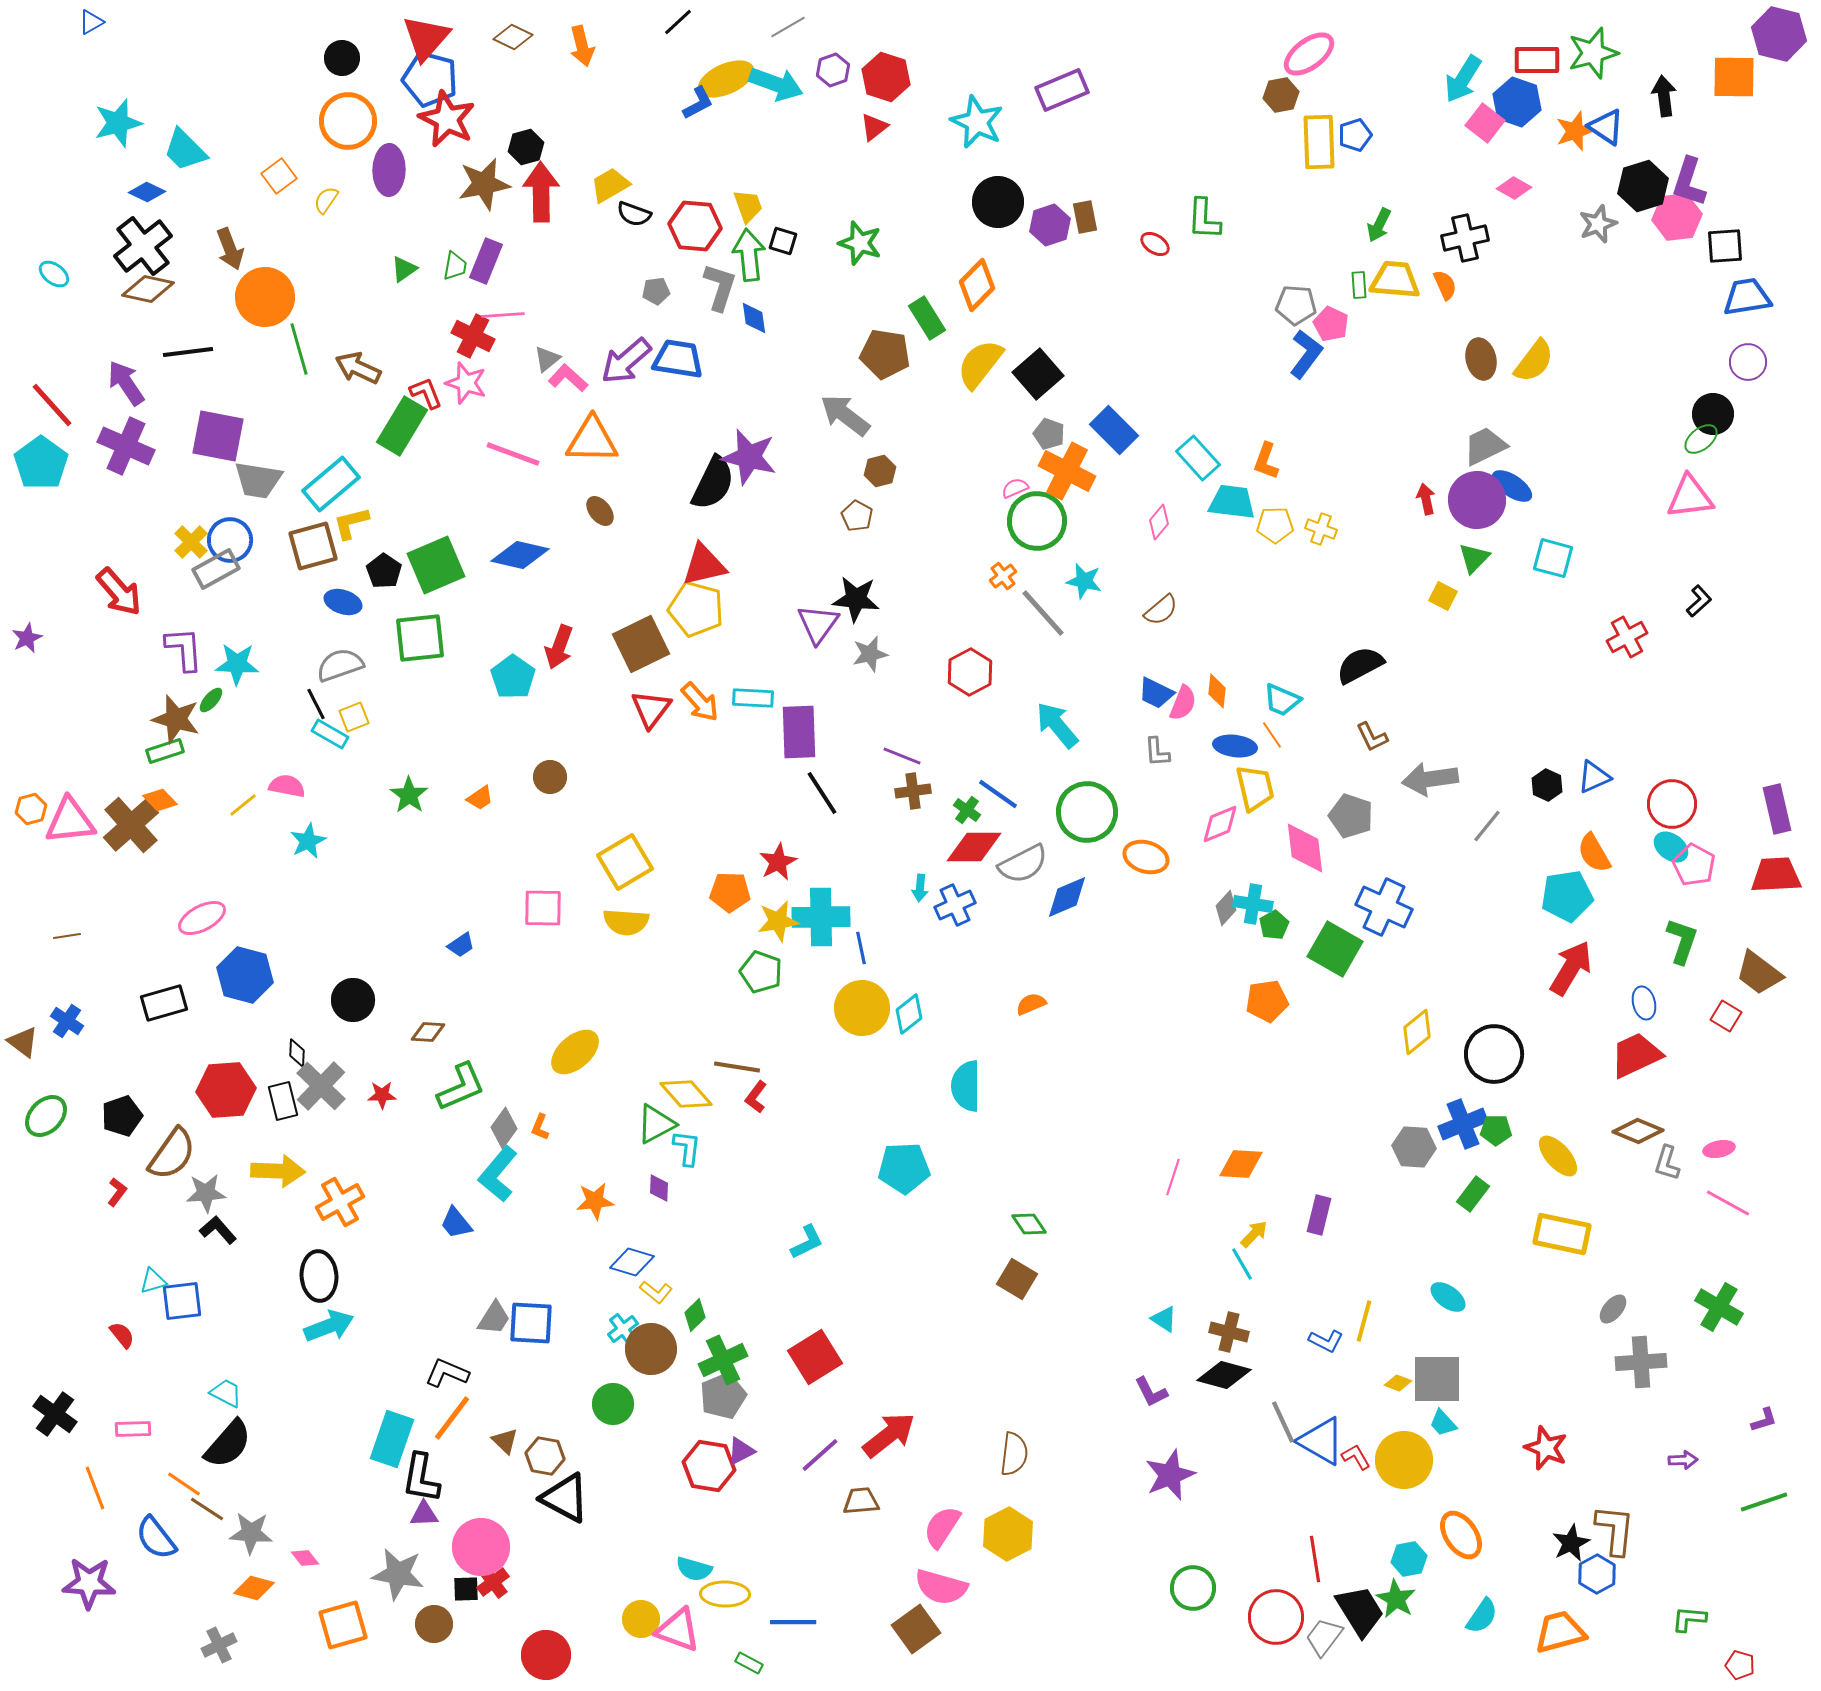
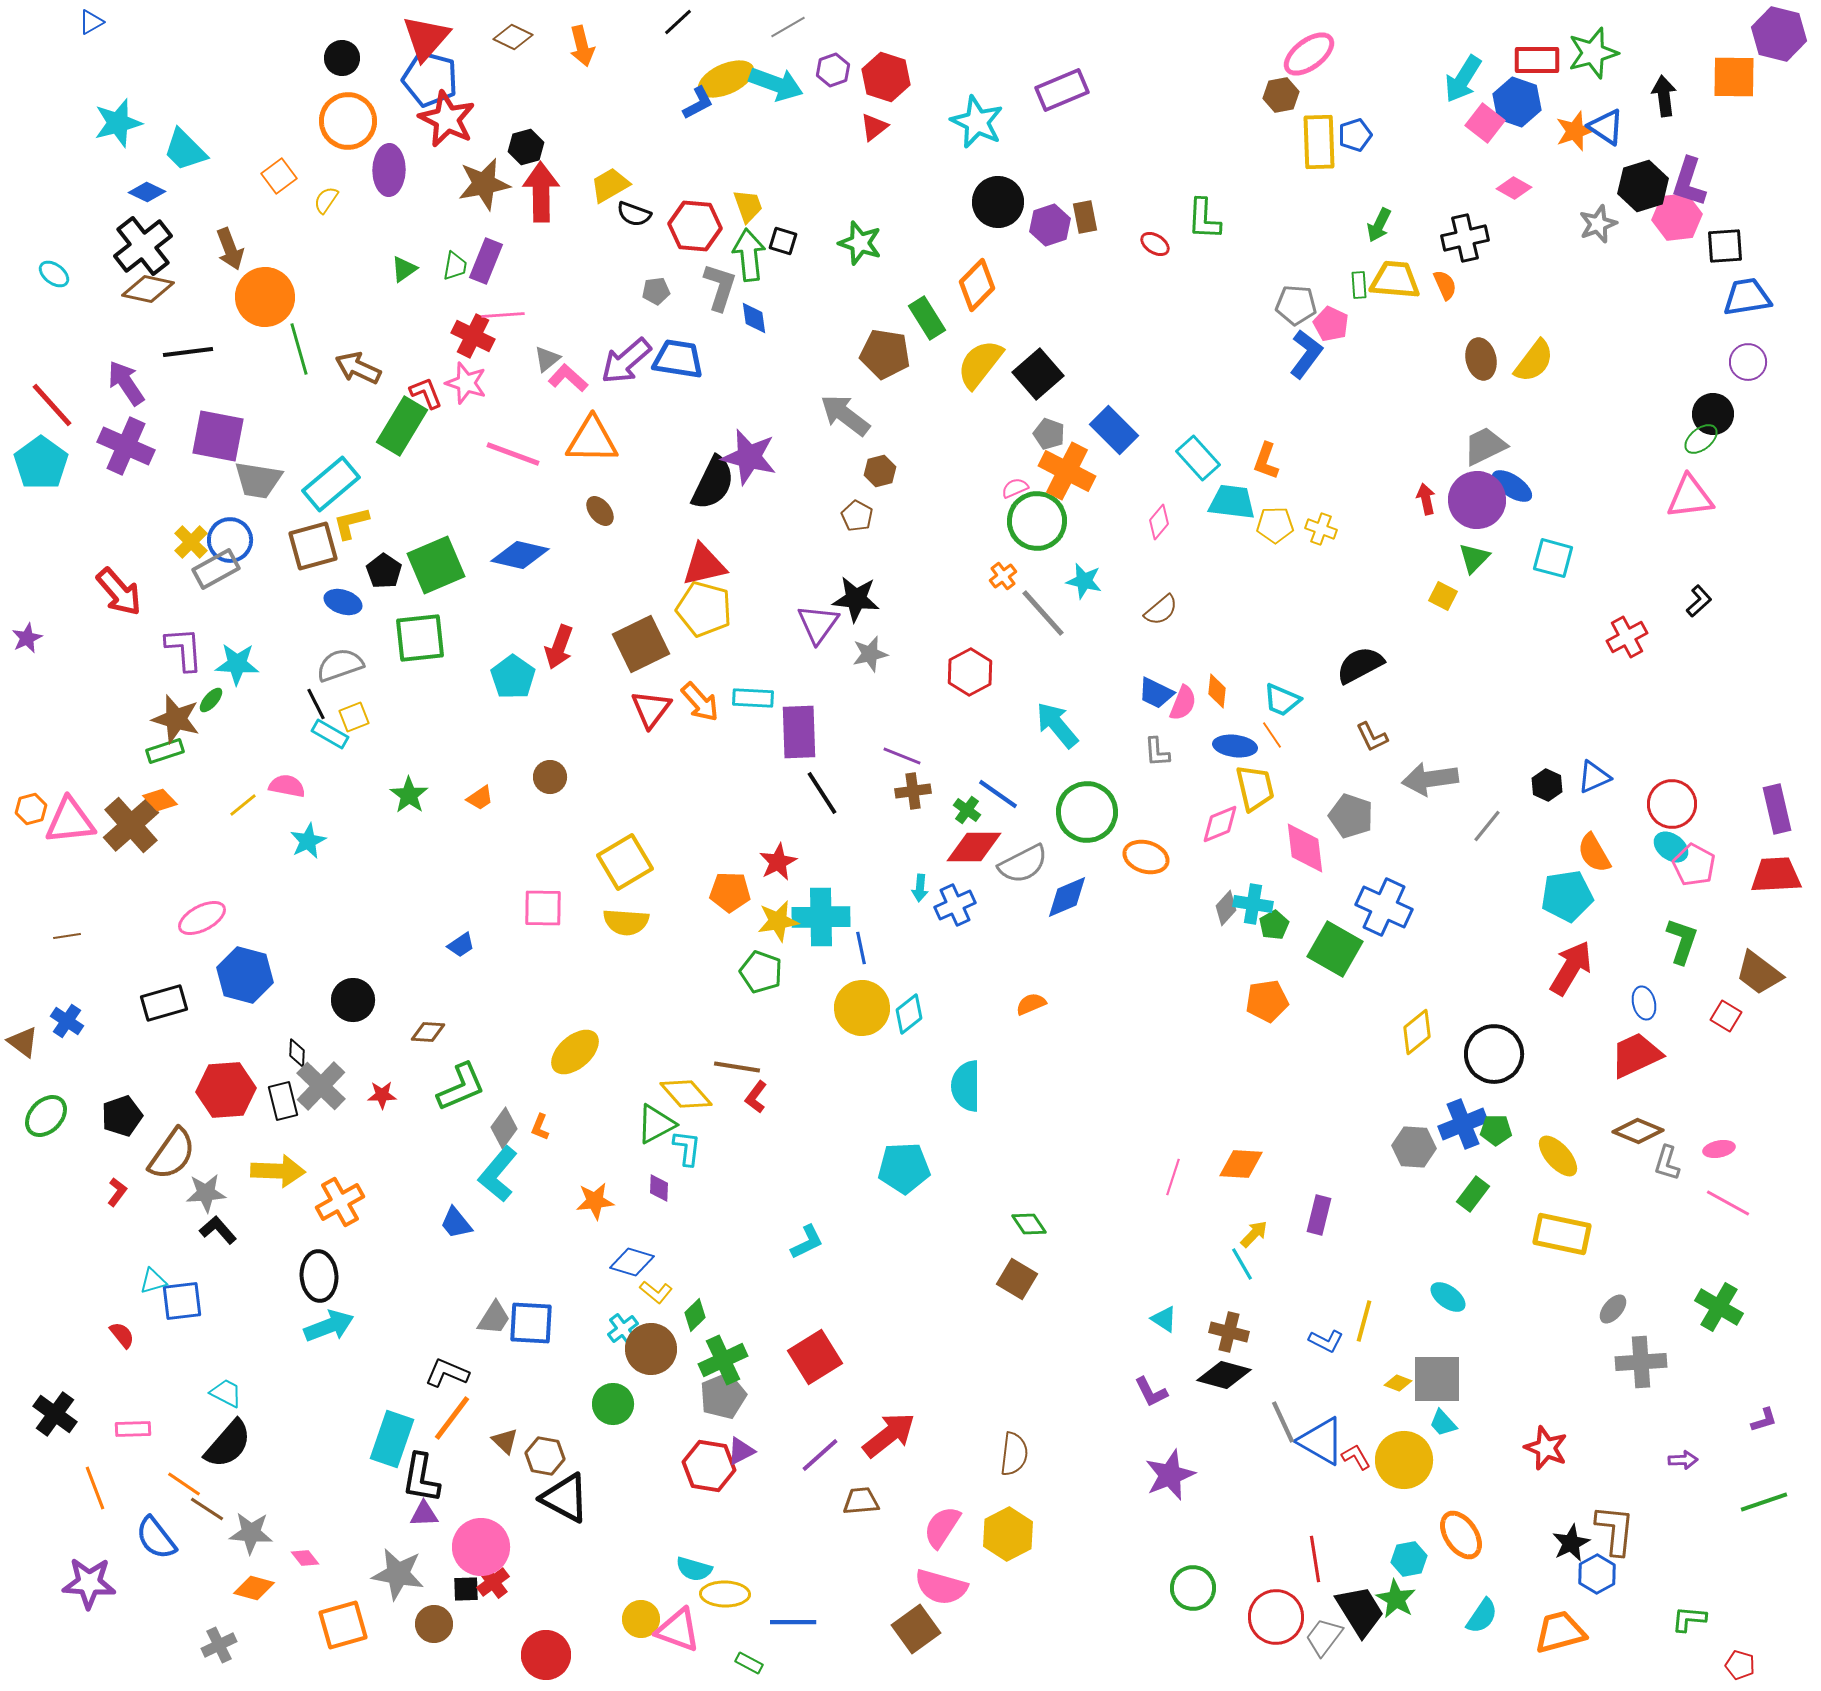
yellow pentagon at (696, 609): moved 8 px right
